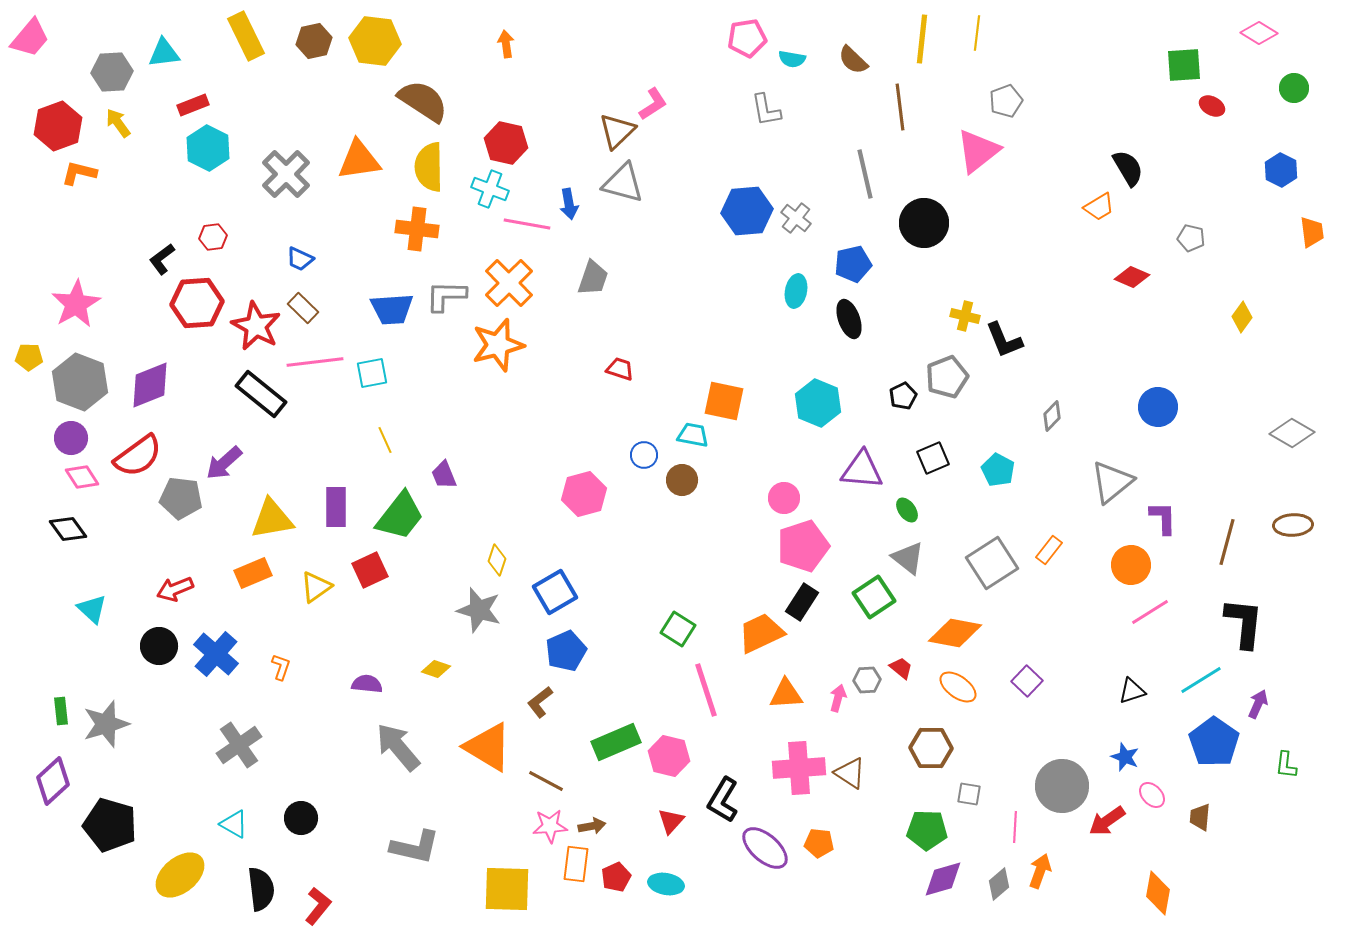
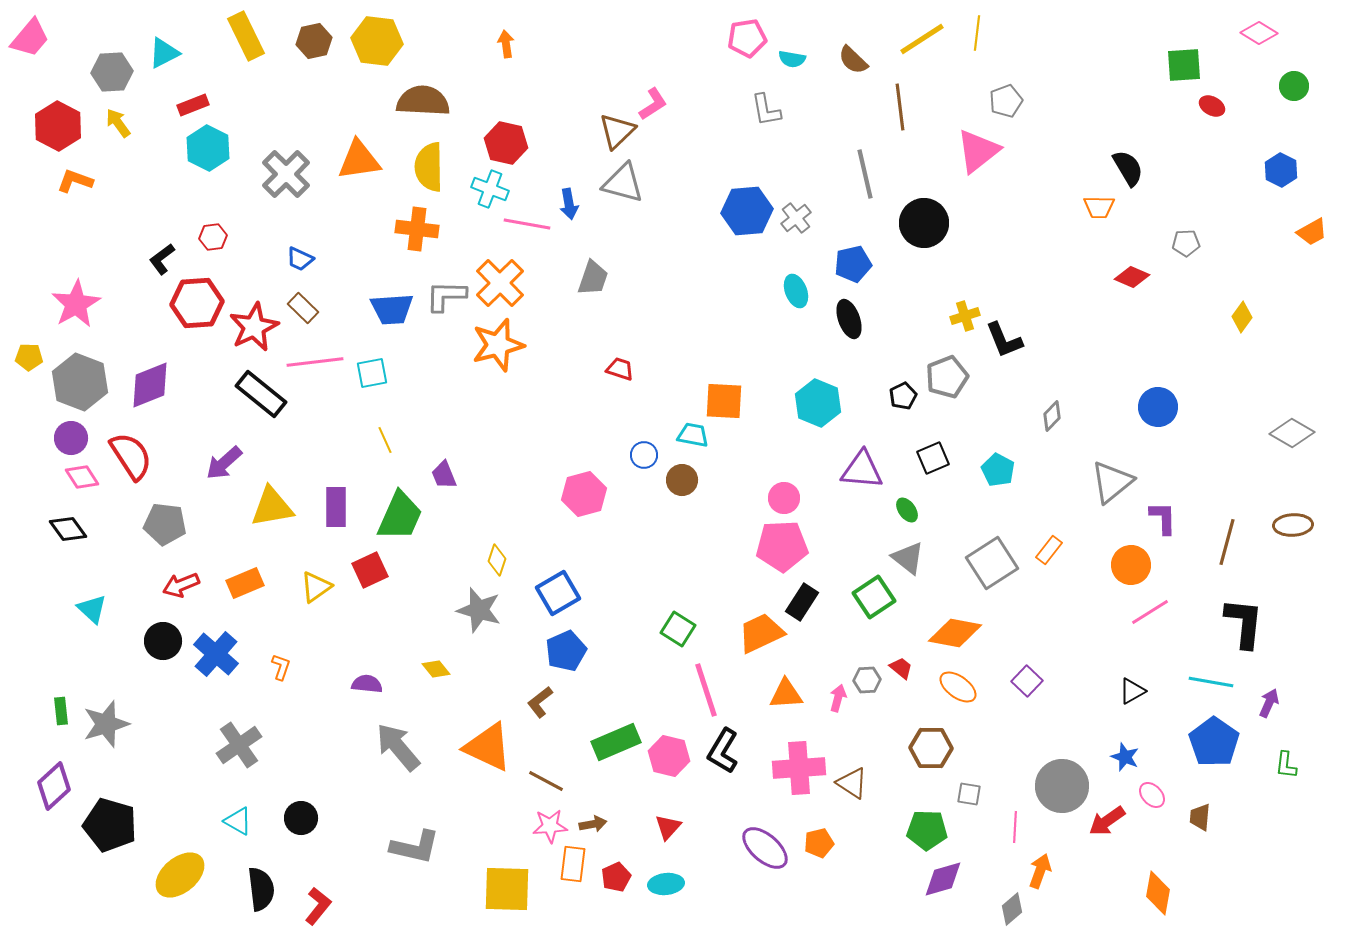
yellow line at (922, 39): rotated 51 degrees clockwise
yellow hexagon at (375, 41): moved 2 px right
cyan triangle at (164, 53): rotated 20 degrees counterclockwise
green circle at (1294, 88): moved 2 px up
brown semicircle at (423, 101): rotated 30 degrees counterclockwise
red hexagon at (58, 126): rotated 12 degrees counterclockwise
orange L-shape at (79, 173): moved 4 px left, 8 px down; rotated 6 degrees clockwise
orange trapezoid at (1099, 207): rotated 32 degrees clockwise
gray cross at (796, 218): rotated 12 degrees clockwise
orange trapezoid at (1312, 232): rotated 68 degrees clockwise
gray pentagon at (1191, 238): moved 5 px left, 5 px down; rotated 16 degrees counterclockwise
orange cross at (509, 283): moved 9 px left
cyan ellipse at (796, 291): rotated 32 degrees counterclockwise
yellow cross at (965, 316): rotated 32 degrees counterclockwise
red star at (256, 326): moved 2 px left, 1 px down; rotated 18 degrees clockwise
orange square at (724, 401): rotated 9 degrees counterclockwise
red semicircle at (138, 456): moved 7 px left; rotated 87 degrees counterclockwise
gray pentagon at (181, 498): moved 16 px left, 26 px down
green trapezoid at (400, 516): rotated 14 degrees counterclockwise
yellow triangle at (272, 519): moved 12 px up
pink pentagon at (803, 546): moved 21 px left; rotated 15 degrees clockwise
orange rectangle at (253, 573): moved 8 px left, 10 px down
red arrow at (175, 589): moved 6 px right, 4 px up
blue square at (555, 592): moved 3 px right, 1 px down
black circle at (159, 646): moved 4 px right, 5 px up
yellow diamond at (436, 669): rotated 32 degrees clockwise
cyan line at (1201, 680): moved 10 px right, 2 px down; rotated 42 degrees clockwise
black triangle at (1132, 691): rotated 12 degrees counterclockwise
purple arrow at (1258, 704): moved 11 px right, 1 px up
orange triangle at (488, 747): rotated 6 degrees counterclockwise
brown triangle at (850, 773): moved 2 px right, 10 px down
purple diamond at (53, 781): moved 1 px right, 5 px down
black L-shape at (723, 800): moved 49 px up
red triangle at (671, 821): moved 3 px left, 6 px down
cyan triangle at (234, 824): moved 4 px right, 3 px up
brown arrow at (592, 826): moved 1 px right, 2 px up
orange pentagon at (819, 843): rotated 20 degrees counterclockwise
orange rectangle at (576, 864): moved 3 px left
cyan ellipse at (666, 884): rotated 16 degrees counterclockwise
gray diamond at (999, 884): moved 13 px right, 25 px down
